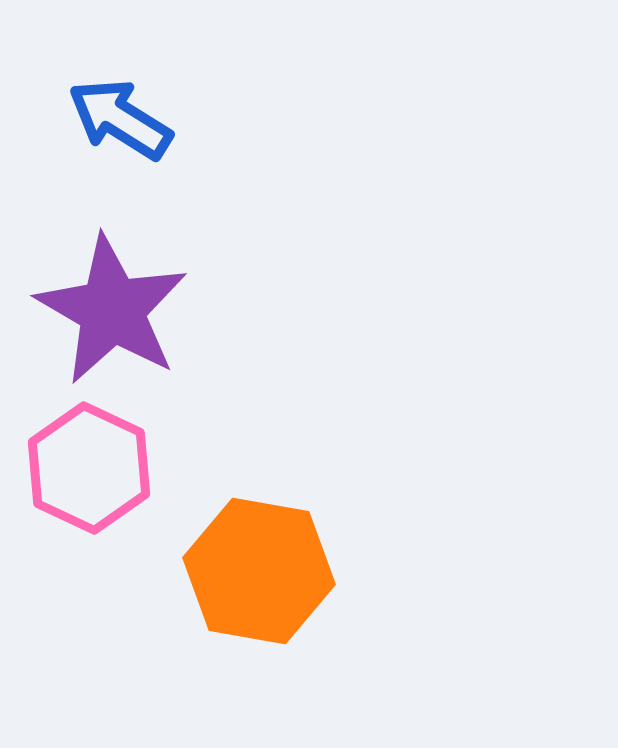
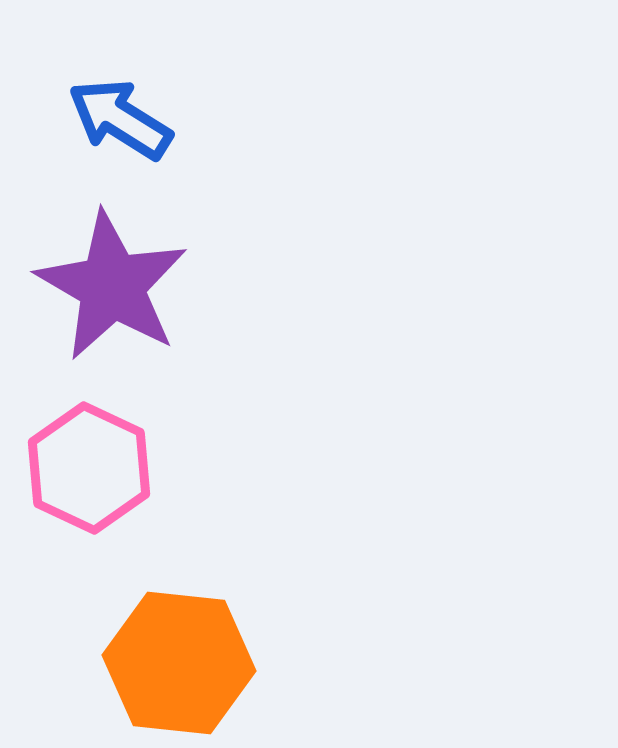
purple star: moved 24 px up
orange hexagon: moved 80 px left, 92 px down; rotated 4 degrees counterclockwise
